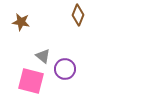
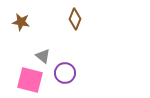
brown diamond: moved 3 px left, 4 px down
purple circle: moved 4 px down
pink square: moved 1 px left, 1 px up
